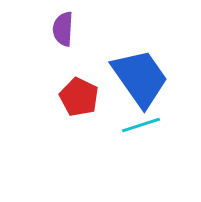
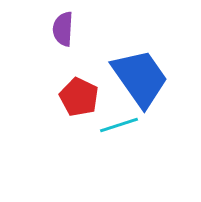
cyan line: moved 22 px left
